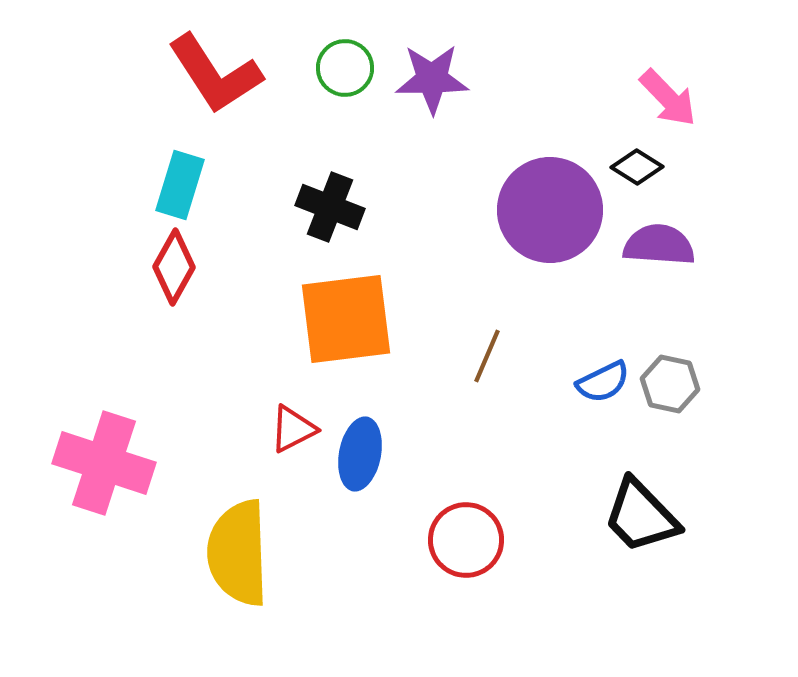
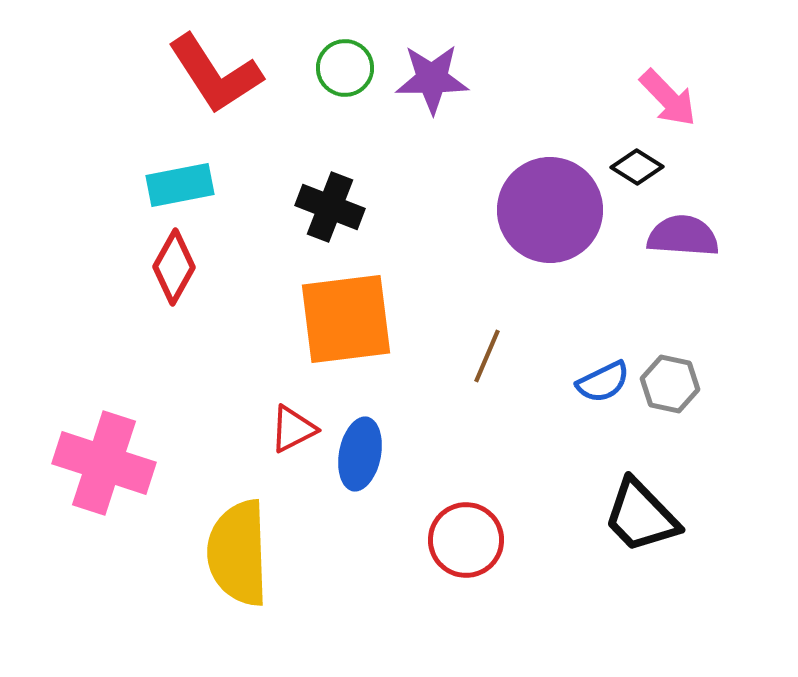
cyan rectangle: rotated 62 degrees clockwise
purple semicircle: moved 24 px right, 9 px up
